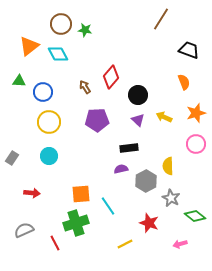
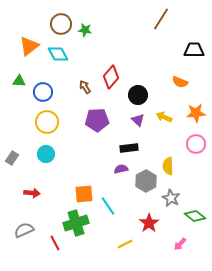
black trapezoid: moved 5 px right; rotated 20 degrees counterclockwise
orange semicircle: moved 4 px left; rotated 133 degrees clockwise
orange star: rotated 12 degrees clockwise
yellow circle: moved 2 px left
cyan circle: moved 3 px left, 2 px up
orange square: moved 3 px right
red star: rotated 18 degrees clockwise
pink arrow: rotated 32 degrees counterclockwise
